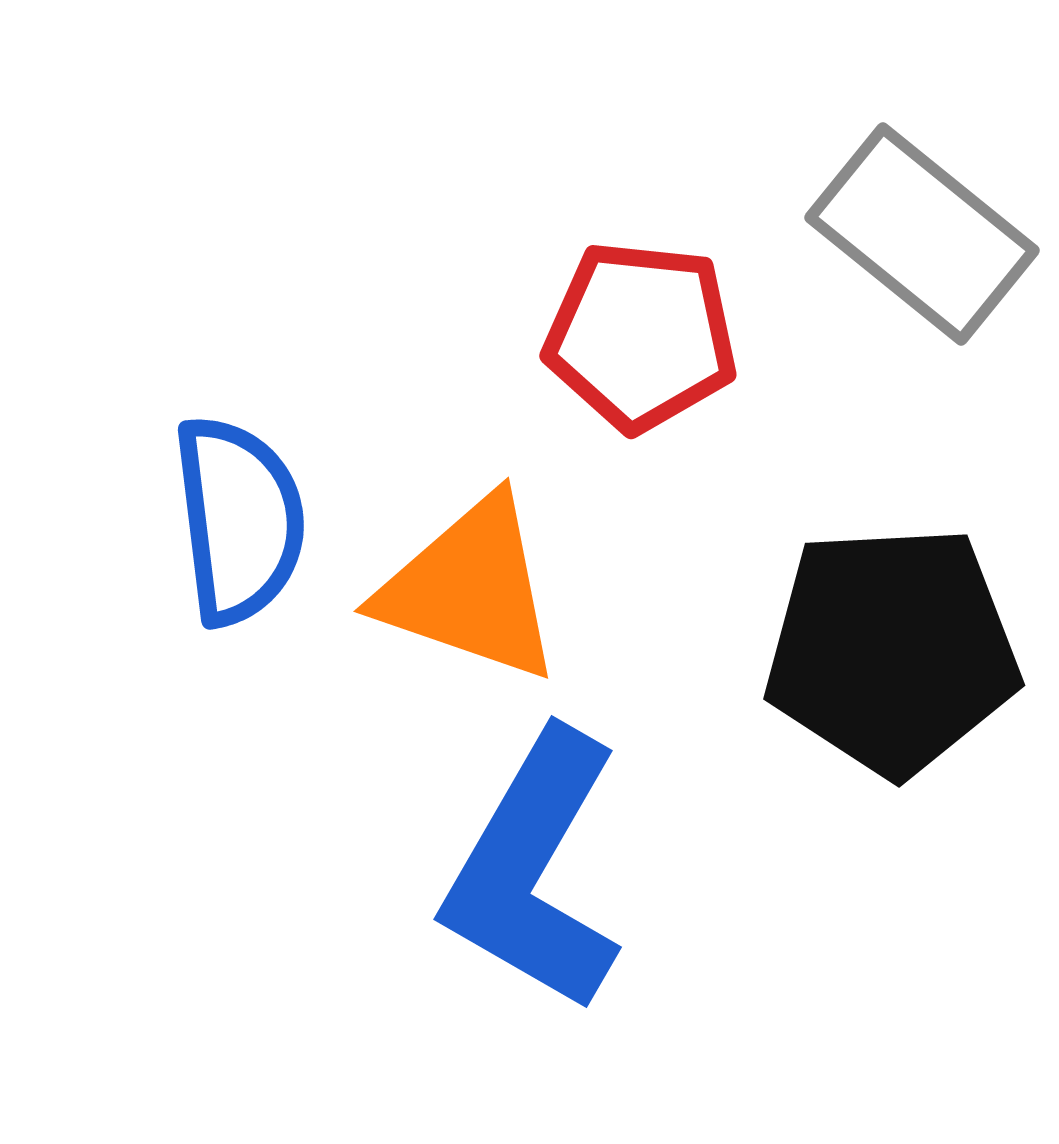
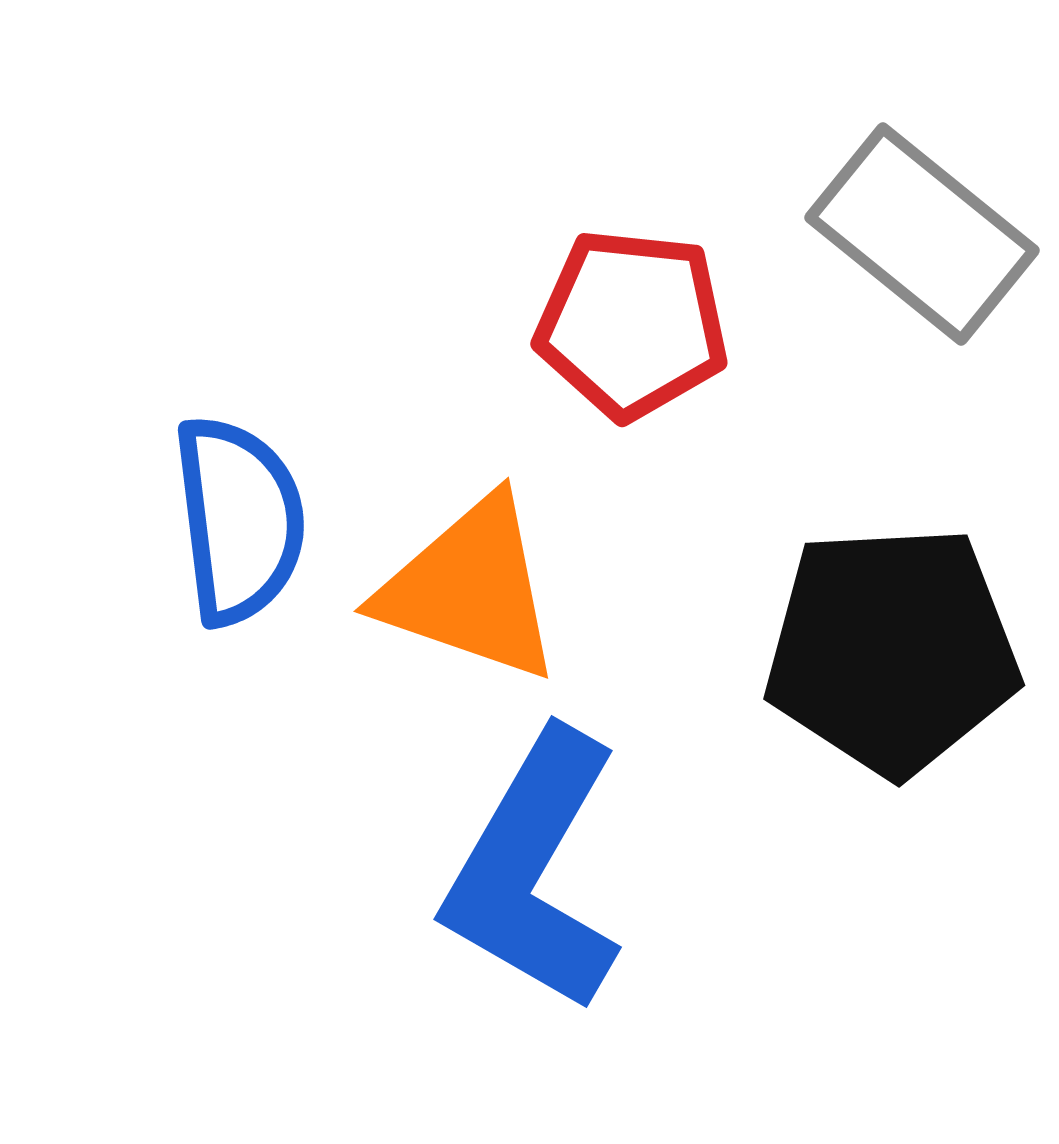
red pentagon: moved 9 px left, 12 px up
